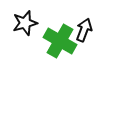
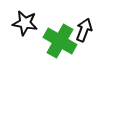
black star: rotated 25 degrees clockwise
